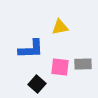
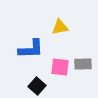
black square: moved 2 px down
